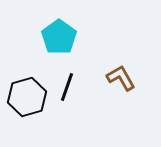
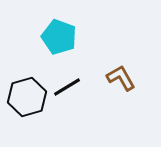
cyan pentagon: rotated 16 degrees counterclockwise
black line: rotated 40 degrees clockwise
